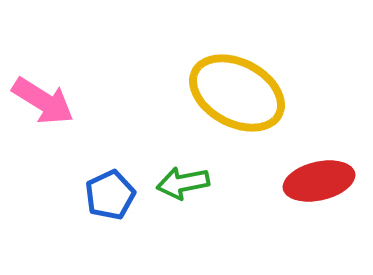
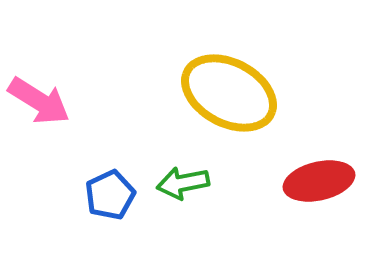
yellow ellipse: moved 8 px left
pink arrow: moved 4 px left
